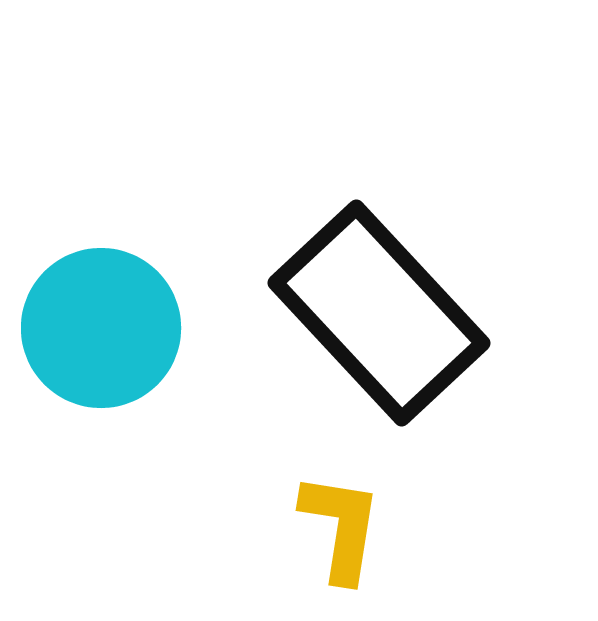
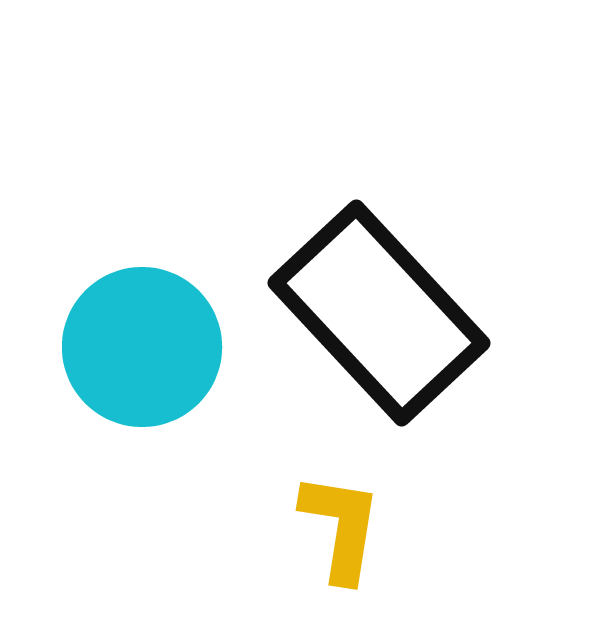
cyan circle: moved 41 px right, 19 px down
